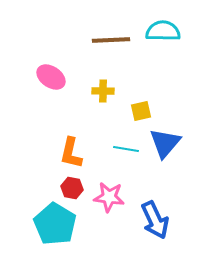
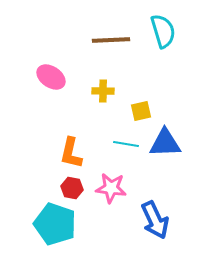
cyan semicircle: rotated 72 degrees clockwise
blue triangle: rotated 48 degrees clockwise
cyan line: moved 5 px up
pink star: moved 2 px right, 9 px up
cyan pentagon: rotated 12 degrees counterclockwise
